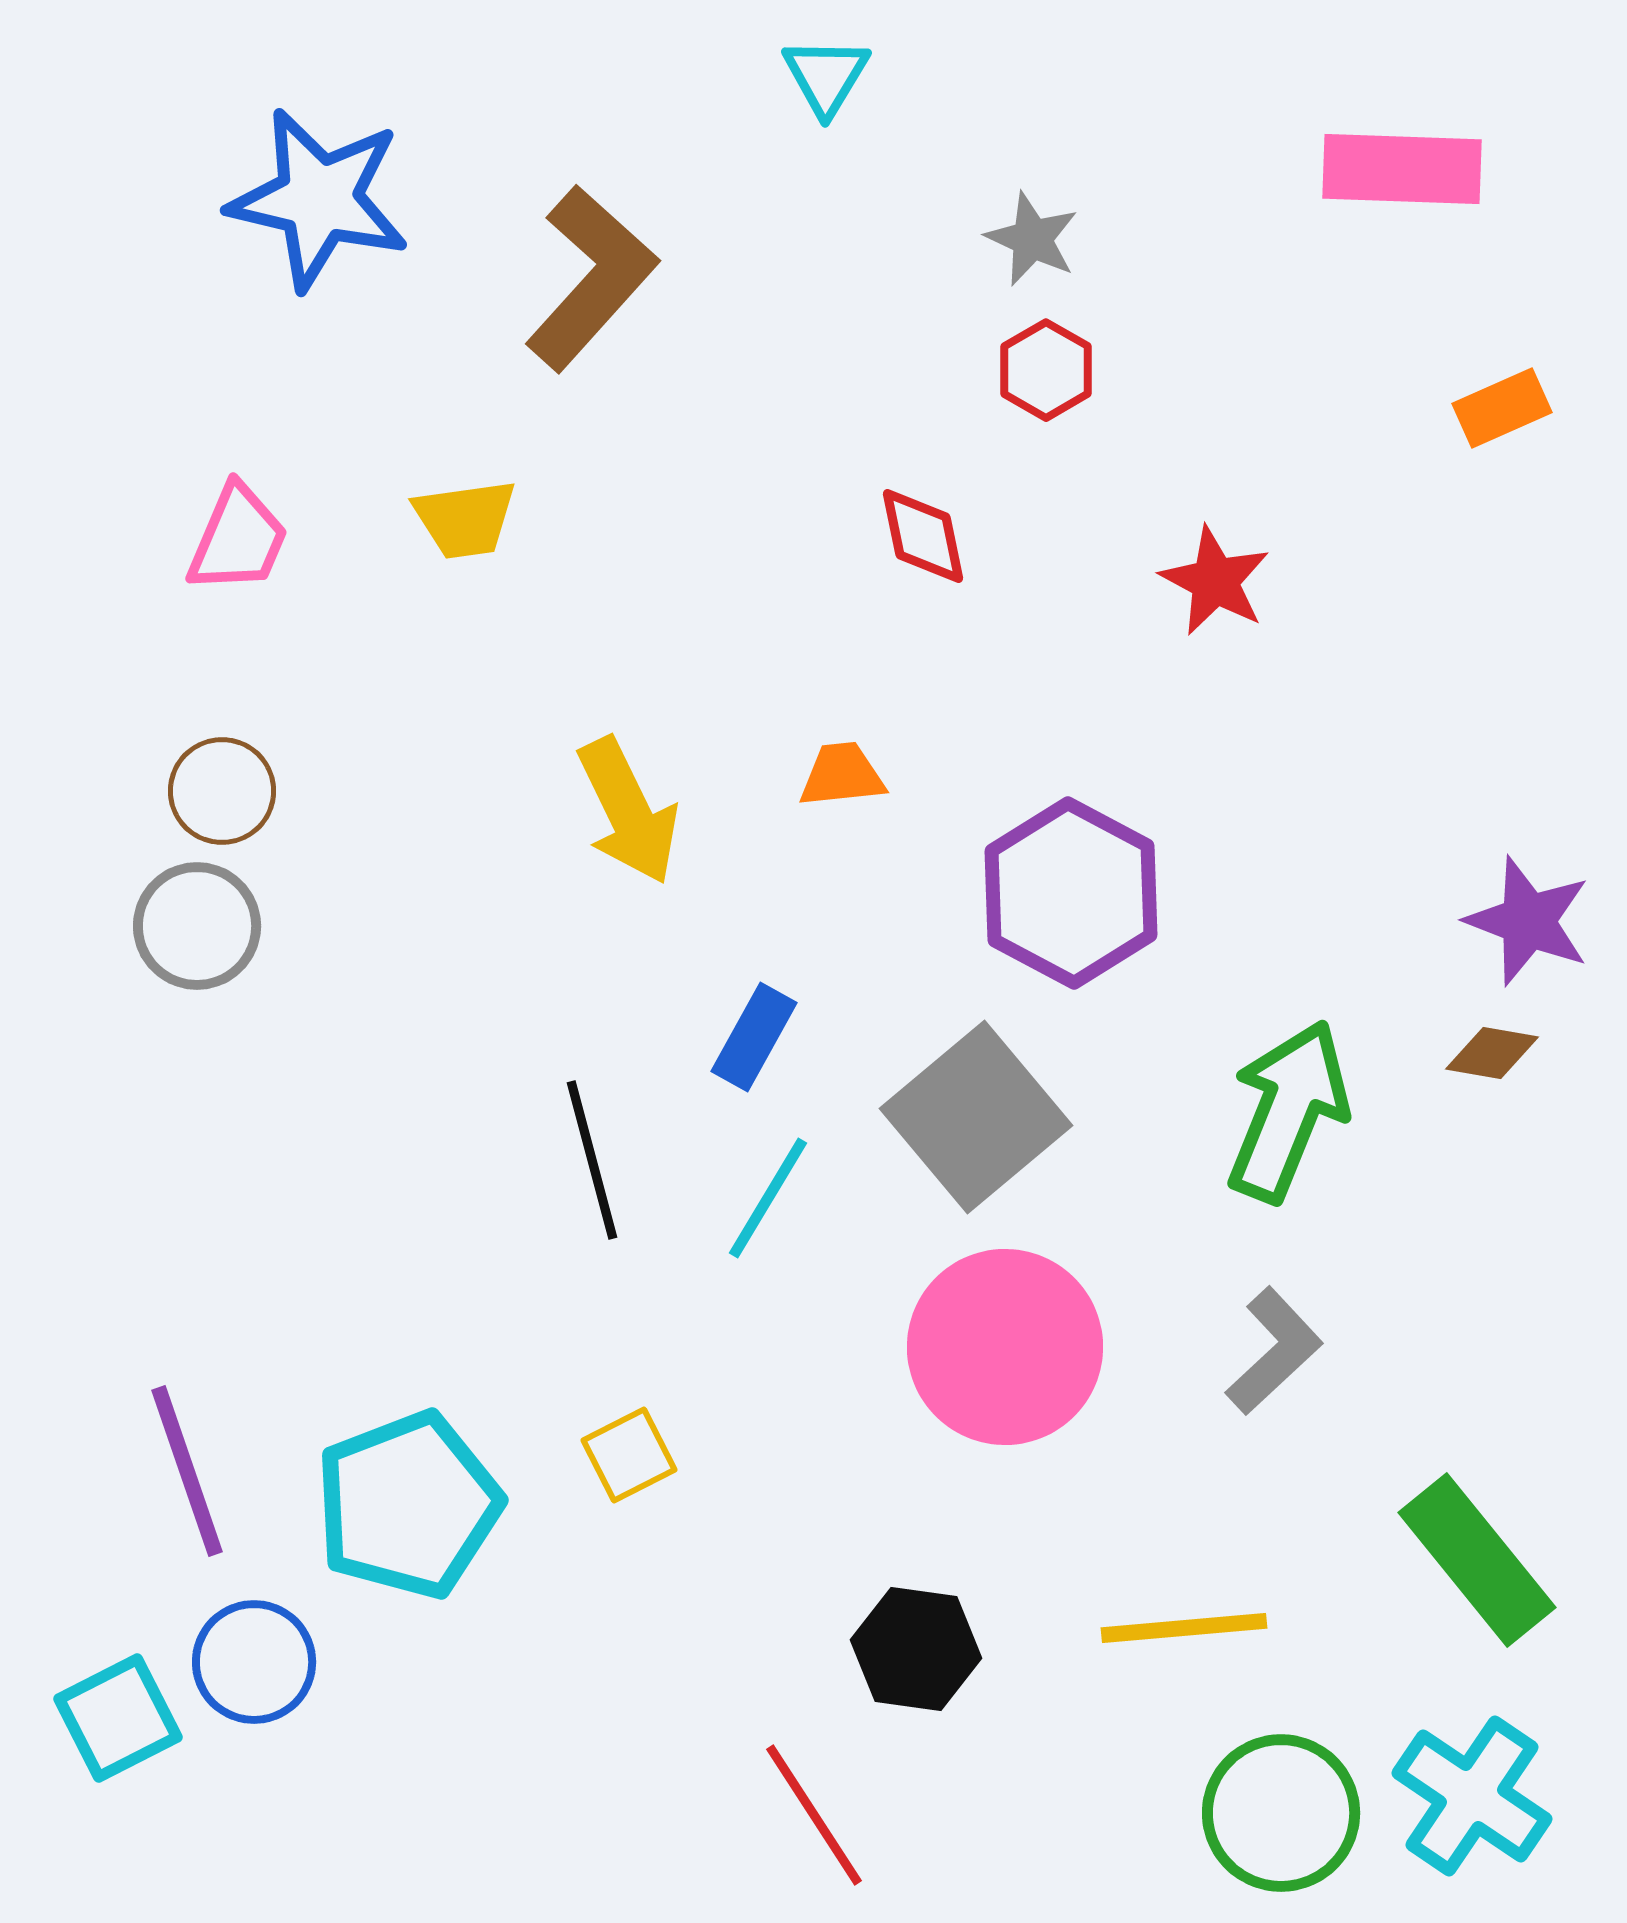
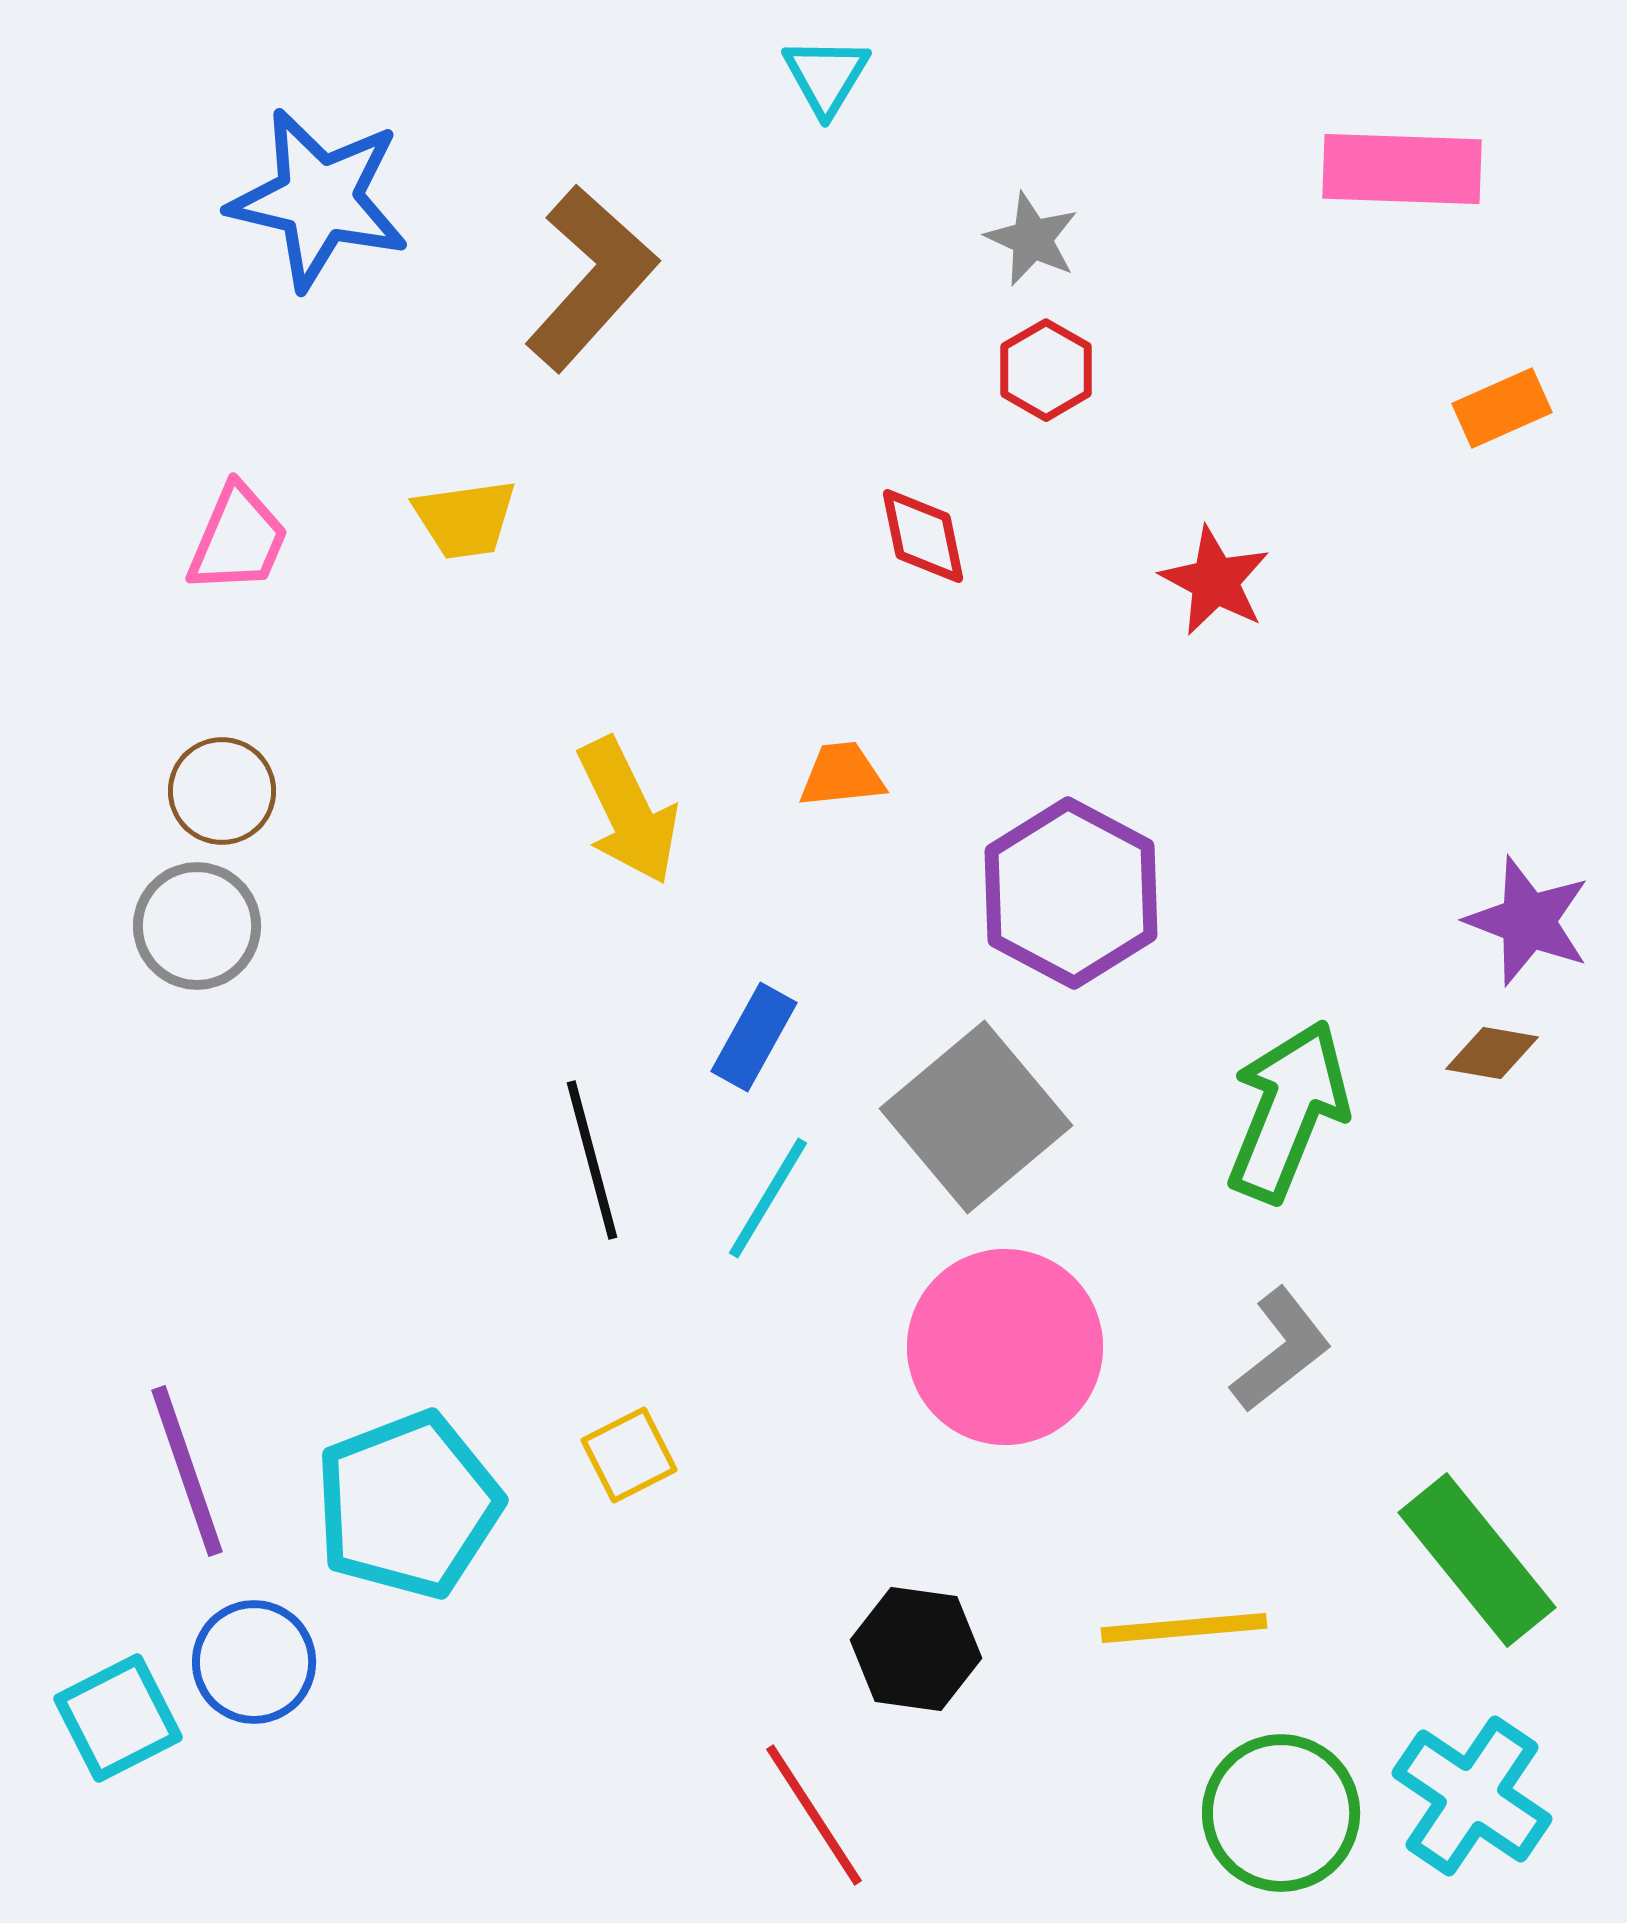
gray L-shape: moved 7 px right, 1 px up; rotated 5 degrees clockwise
